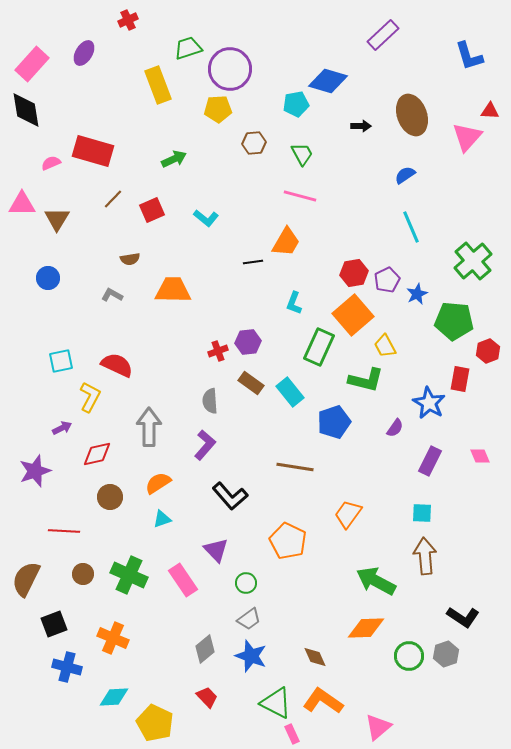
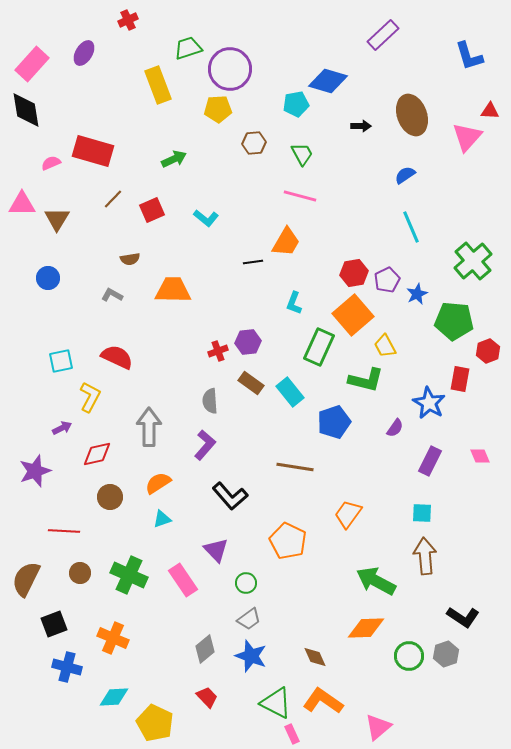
red semicircle at (117, 365): moved 8 px up
brown circle at (83, 574): moved 3 px left, 1 px up
